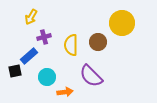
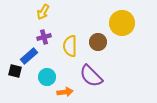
yellow arrow: moved 12 px right, 5 px up
yellow semicircle: moved 1 px left, 1 px down
black square: rotated 24 degrees clockwise
